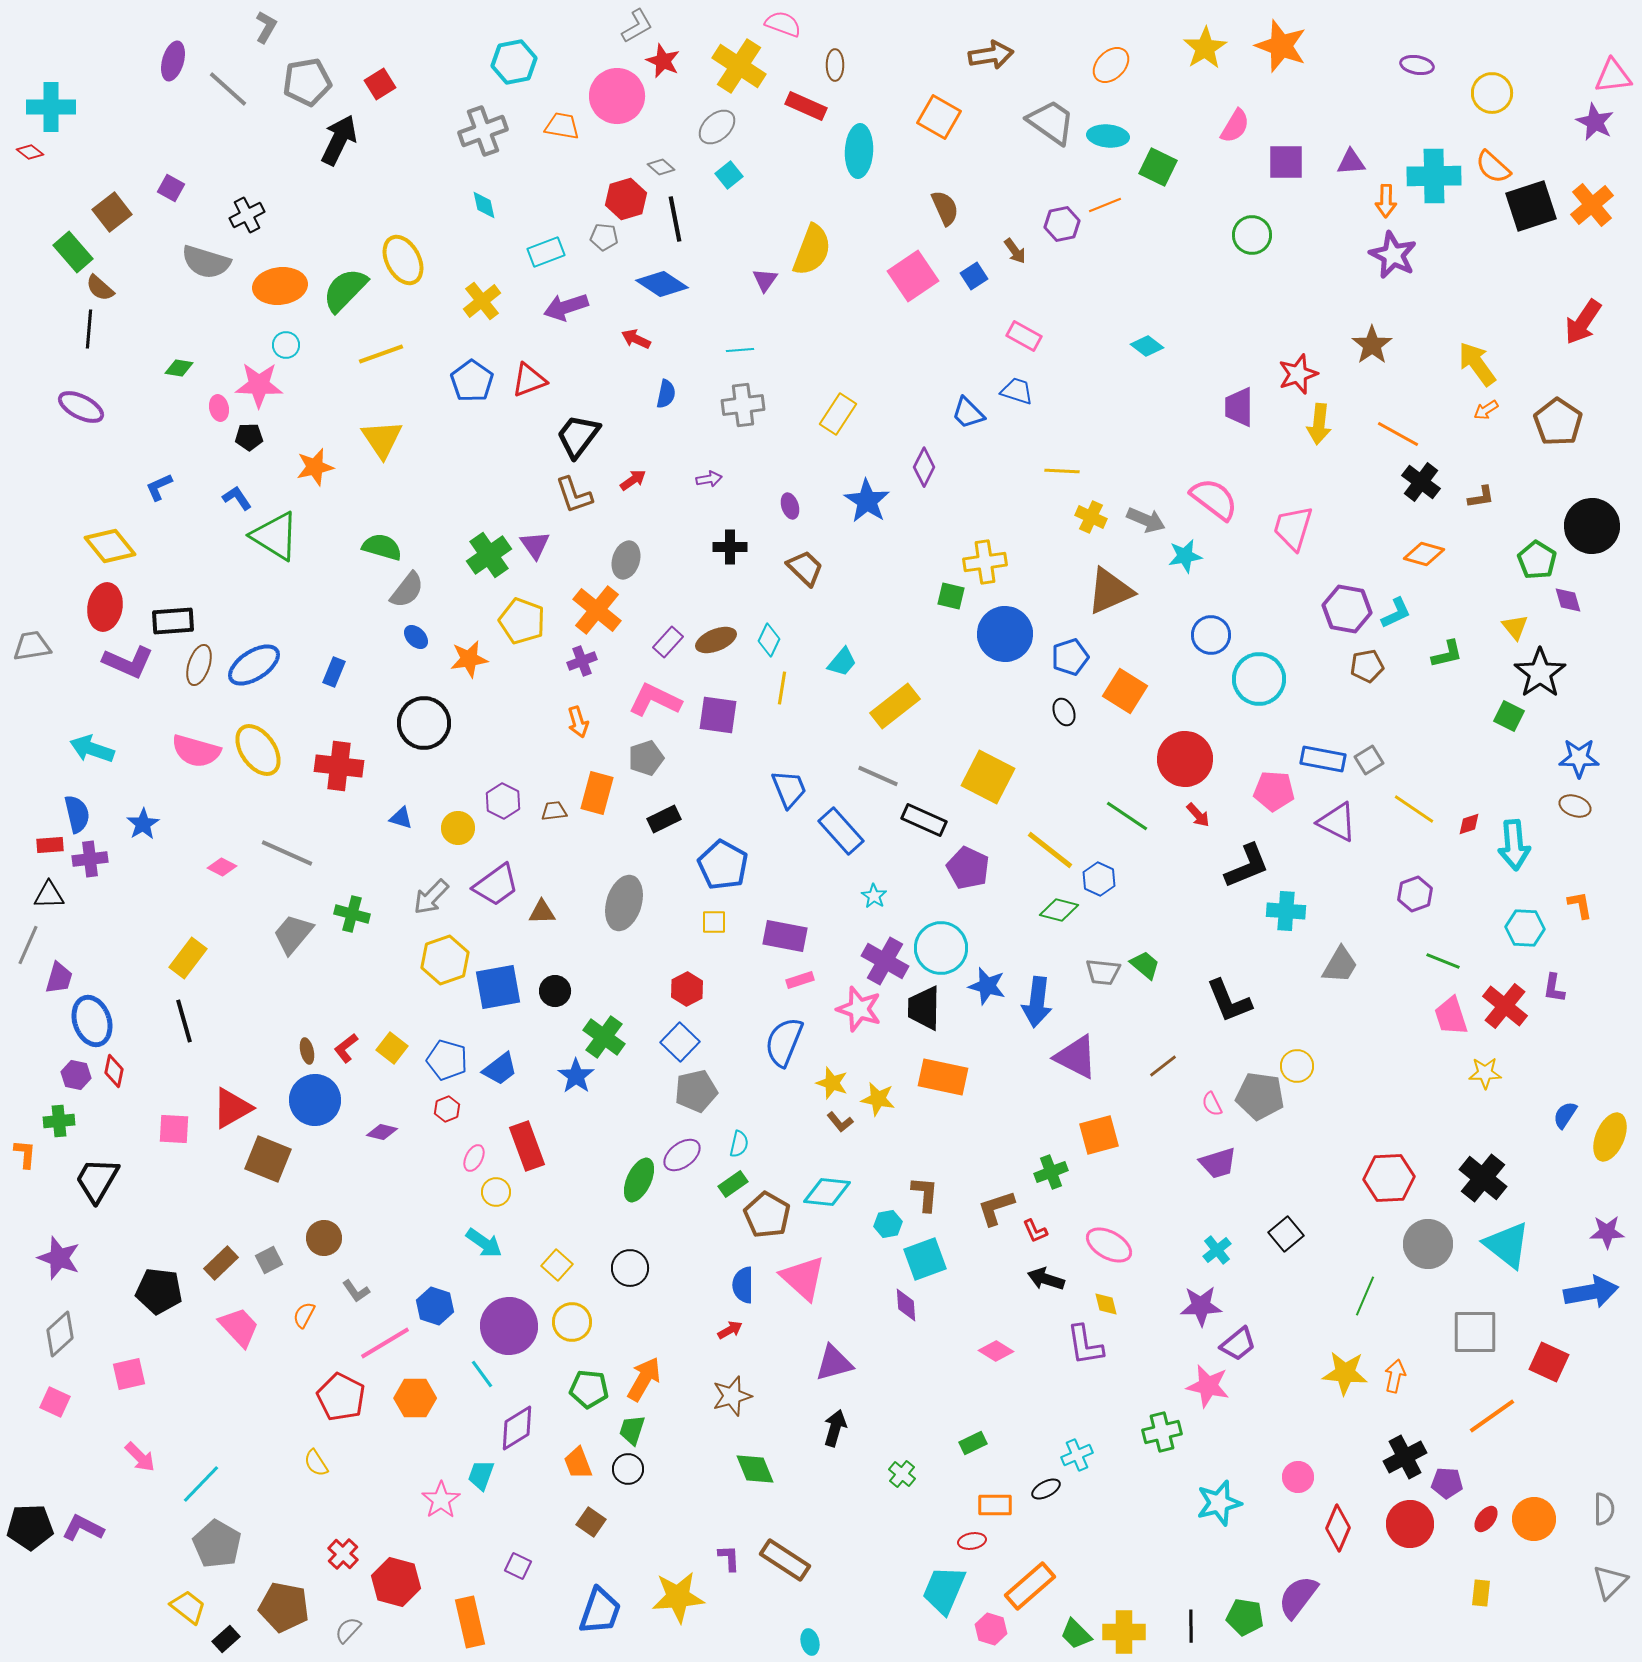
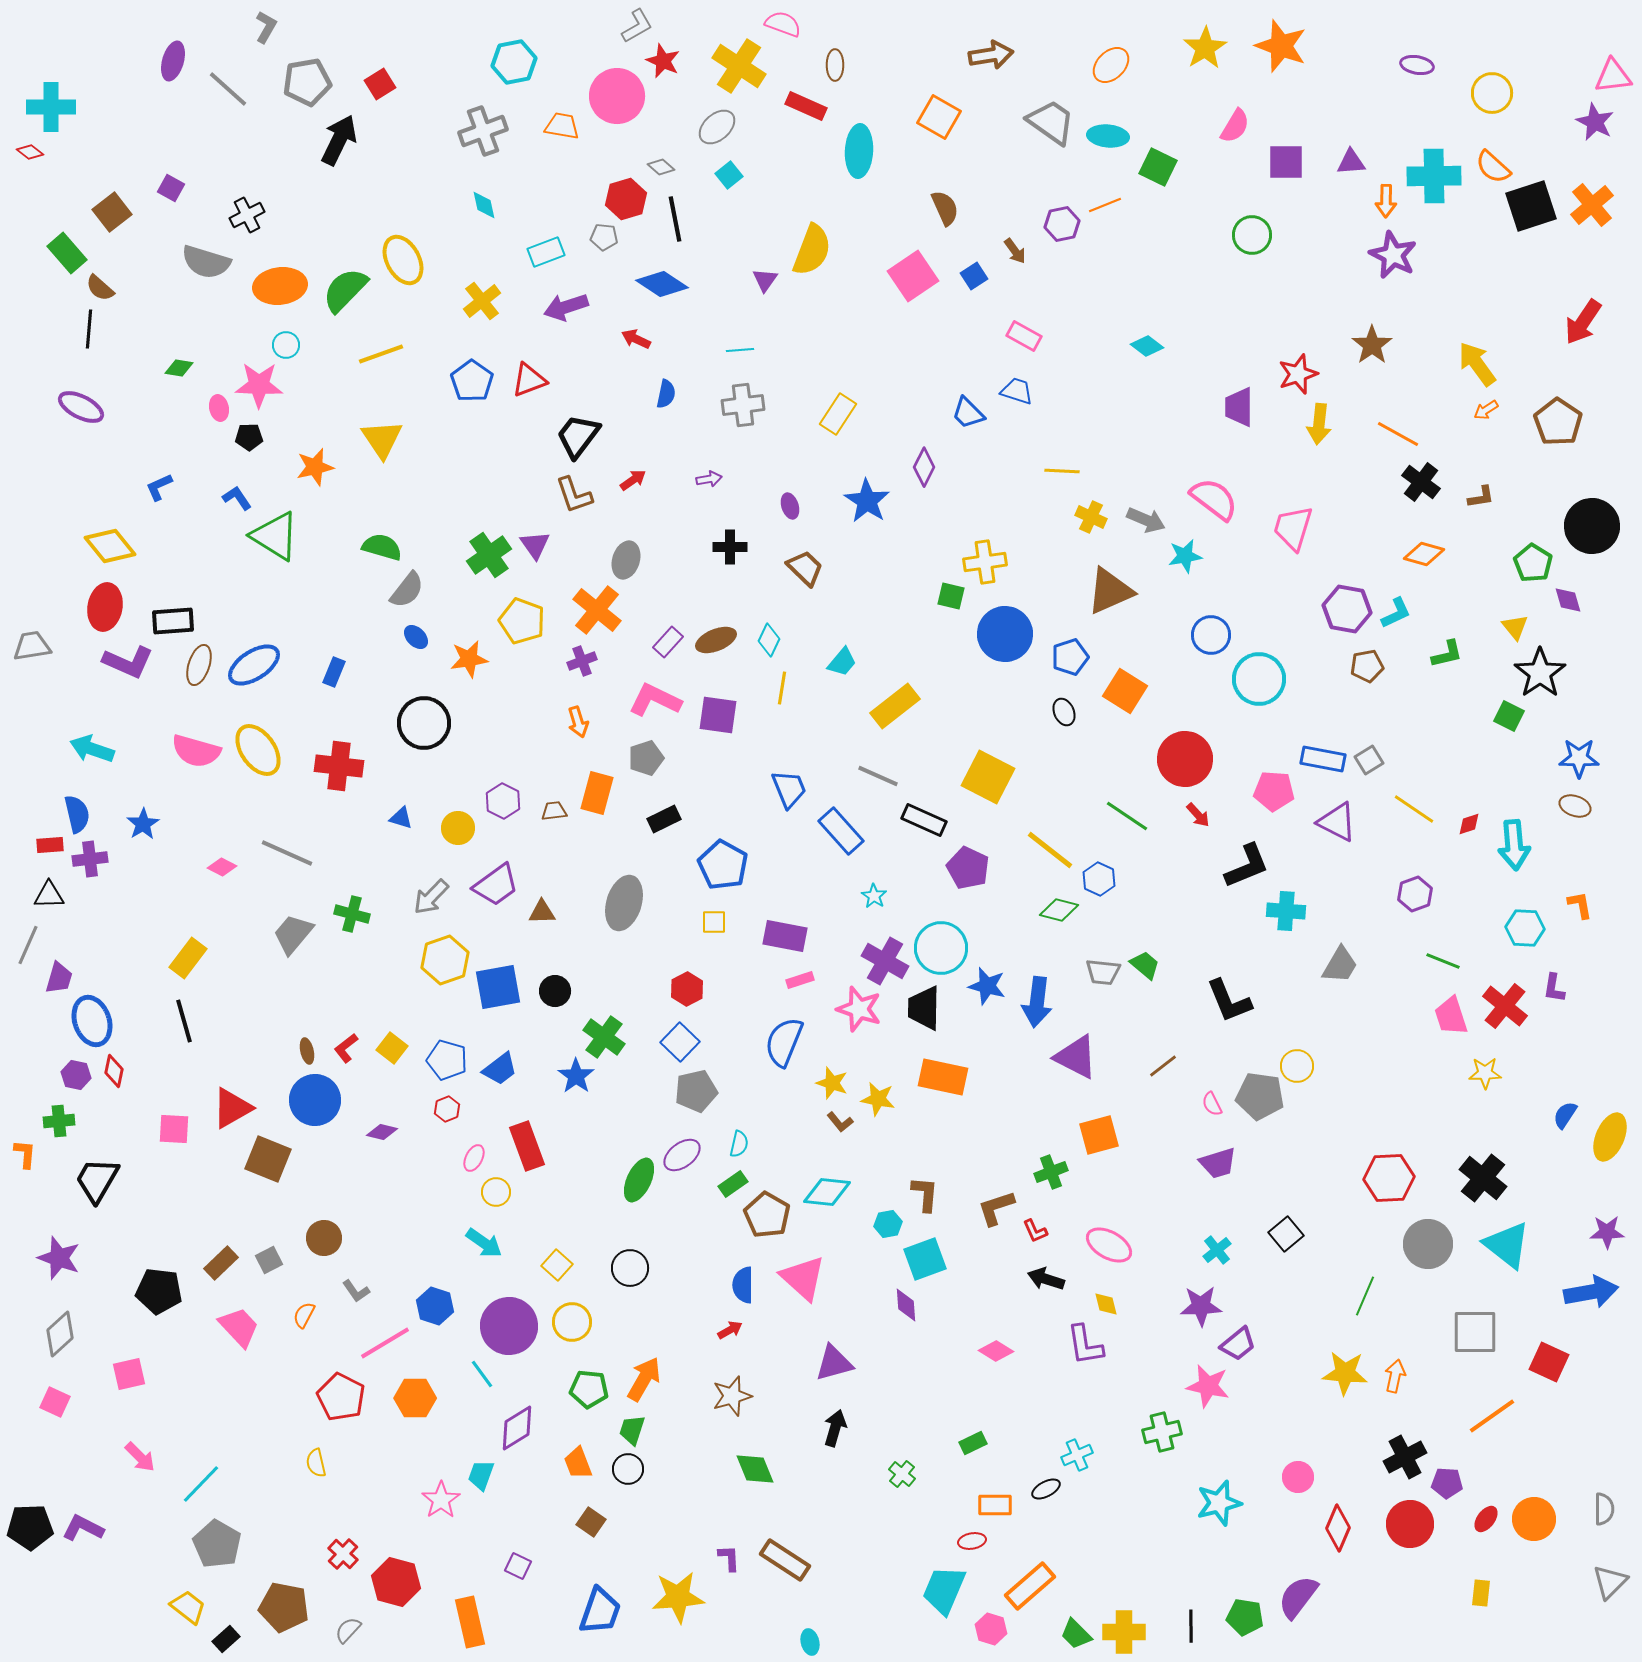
green rectangle at (73, 252): moved 6 px left, 1 px down
green pentagon at (1537, 560): moved 4 px left, 3 px down
yellow semicircle at (316, 1463): rotated 20 degrees clockwise
